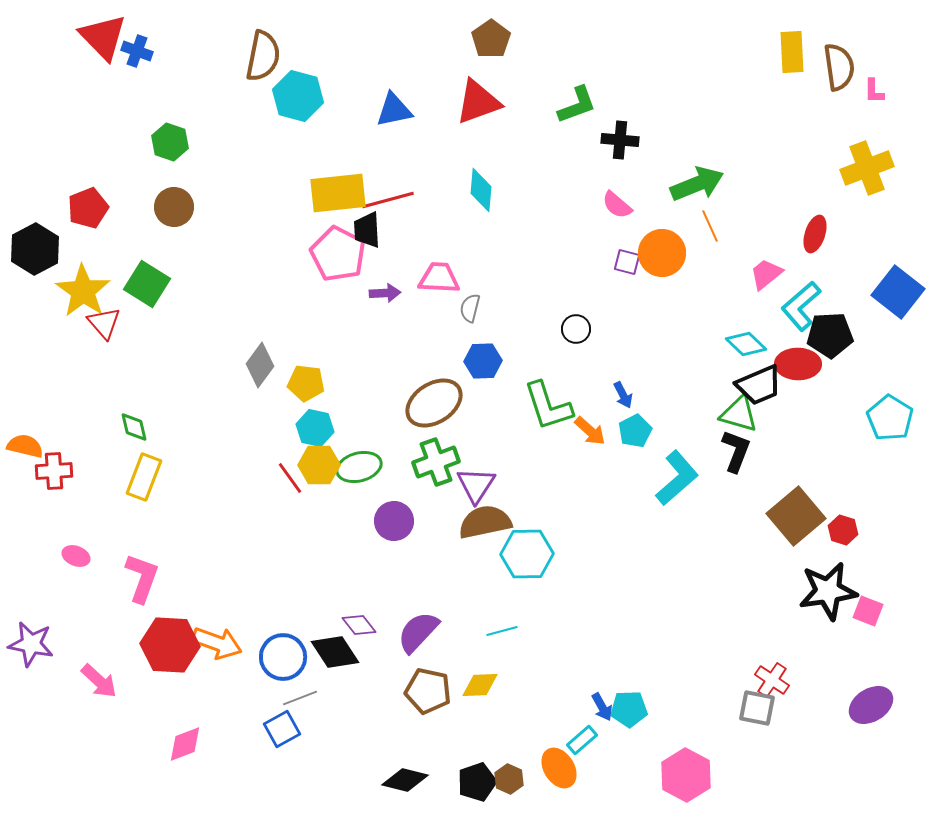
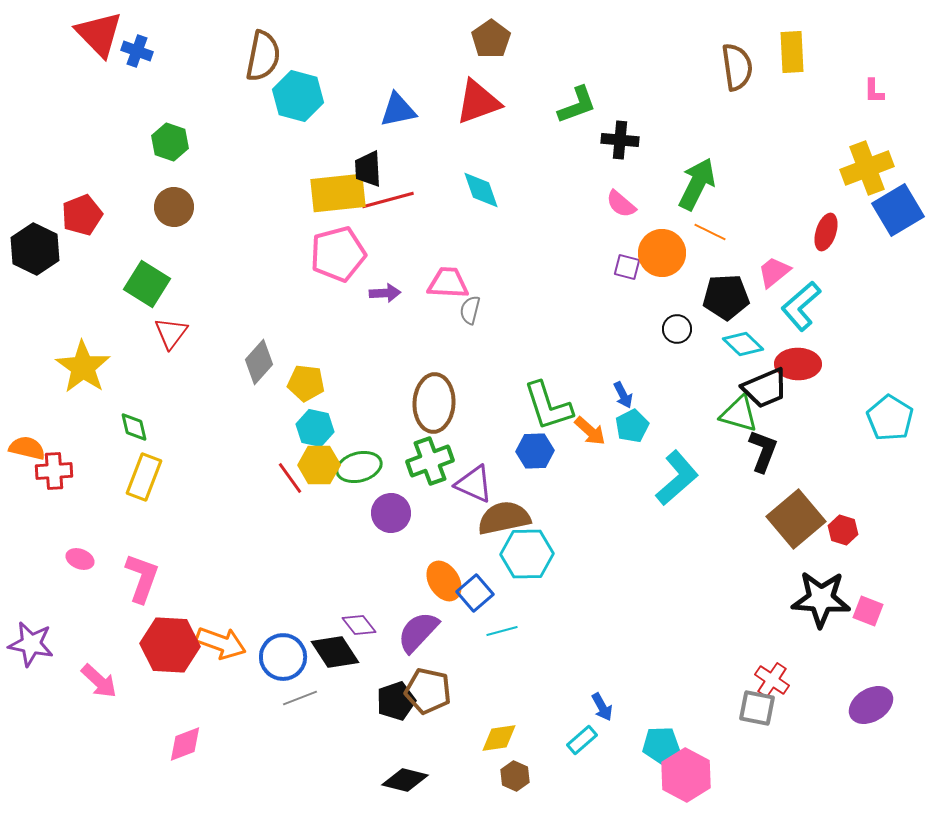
red triangle at (103, 37): moved 4 px left, 3 px up
brown semicircle at (839, 67): moved 102 px left
blue triangle at (394, 110): moved 4 px right
green arrow at (697, 184): rotated 42 degrees counterclockwise
cyan diamond at (481, 190): rotated 24 degrees counterclockwise
pink semicircle at (617, 205): moved 4 px right, 1 px up
red pentagon at (88, 208): moved 6 px left, 7 px down
orange line at (710, 226): moved 6 px down; rotated 40 degrees counterclockwise
black trapezoid at (367, 230): moved 1 px right, 61 px up
red ellipse at (815, 234): moved 11 px right, 2 px up
black hexagon at (35, 249): rotated 6 degrees counterclockwise
pink pentagon at (338, 254): rotated 30 degrees clockwise
purple square at (627, 262): moved 5 px down
pink trapezoid at (766, 274): moved 8 px right, 2 px up
pink trapezoid at (439, 278): moved 9 px right, 5 px down
yellow star at (83, 291): moved 76 px down
blue square at (898, 292): moved 82 px up; rotated 21 degrees clockwise
gray semicircle at (470, 308): moved 2 px down
red triangle at (104, 323): moved 67 px right, 10 px down; rotated 18 degrees clockwise
black circle at (576, 329): moved 101 px right
black pentagon at (830, 335): moved 104 px left, 38 px up
cyan diamond at (746, 344): moved 3 px left
blue hexagon at (483, 361): moved 52 px right, 90 px down
gray diamond at (260, 365): moved 1 px left, 3 px up; rotated 6 degrees clockwise
black trapezoid at (759, 385): moved 6 px right, 3 px down
brown ellipse at (434, 403): rotated 54 degrees counterclockwise
cyan pentagon at (635, 431): moved 3 px left, 5 px up
orange semicircle at (25, 446): moved 2 px right, 2 px down
black L-shape at (736, 451): moved 27 px right
green cross at (436, 462): moved 6 px left, 1 px up
purple triangle at (476, 485): moved 2 px left, 1 px up; rotated 39 degrees counterclockwise
brown square at (796, 516): moved 3 px down
purple circle at (394, 521): moved 3 px left, 8 px up
brown semicircle at (485, 522): moved 19 px right, 4 px up
pink ellipse at (76, 556): moved 4 px right, 3 px down
black star at (828, 591): moved 7 px left, 8 px down; rotated 12 degrees clockwise
orange arrow at (217, 643): moved 4 px right
yellow diamond at (480, 685): moved 19 px right, 53 px down; rotated 6 degrees counterclockwise
cyan pentagon at (629, 709): moved 32 px right, 36 px down
blue square at (282, 729): moved 193 px right, 136 px up; rotated 12 degrees counterclockwise
orange ellipse at (559, 768): moved 115 px left, 187 px up
brown hexagon at (509, 779): moved 6 px right, 3 px up
black pentagon at (477, 782): moved 81 px left, 81 px up
